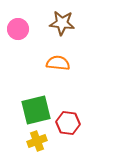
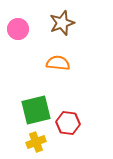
brown star: rotated 25 degrees counterclockwise
yellow cross: moved 1 px left, 1 px down
